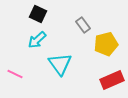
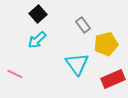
black square: rotated 24 degrees clockwise
cyan triangle: moved 17 px right
red rectangle: moved 1 px right, 1 px up
